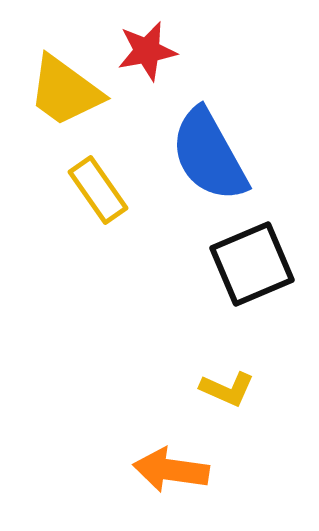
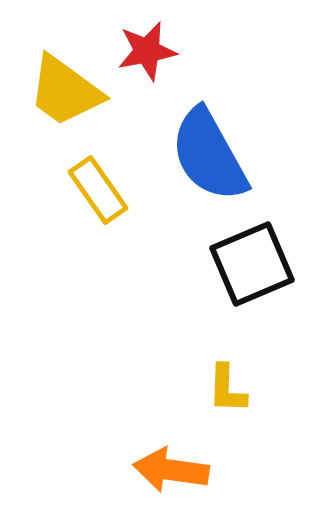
yellow L-shape: rotated 68 degrees clockwise
